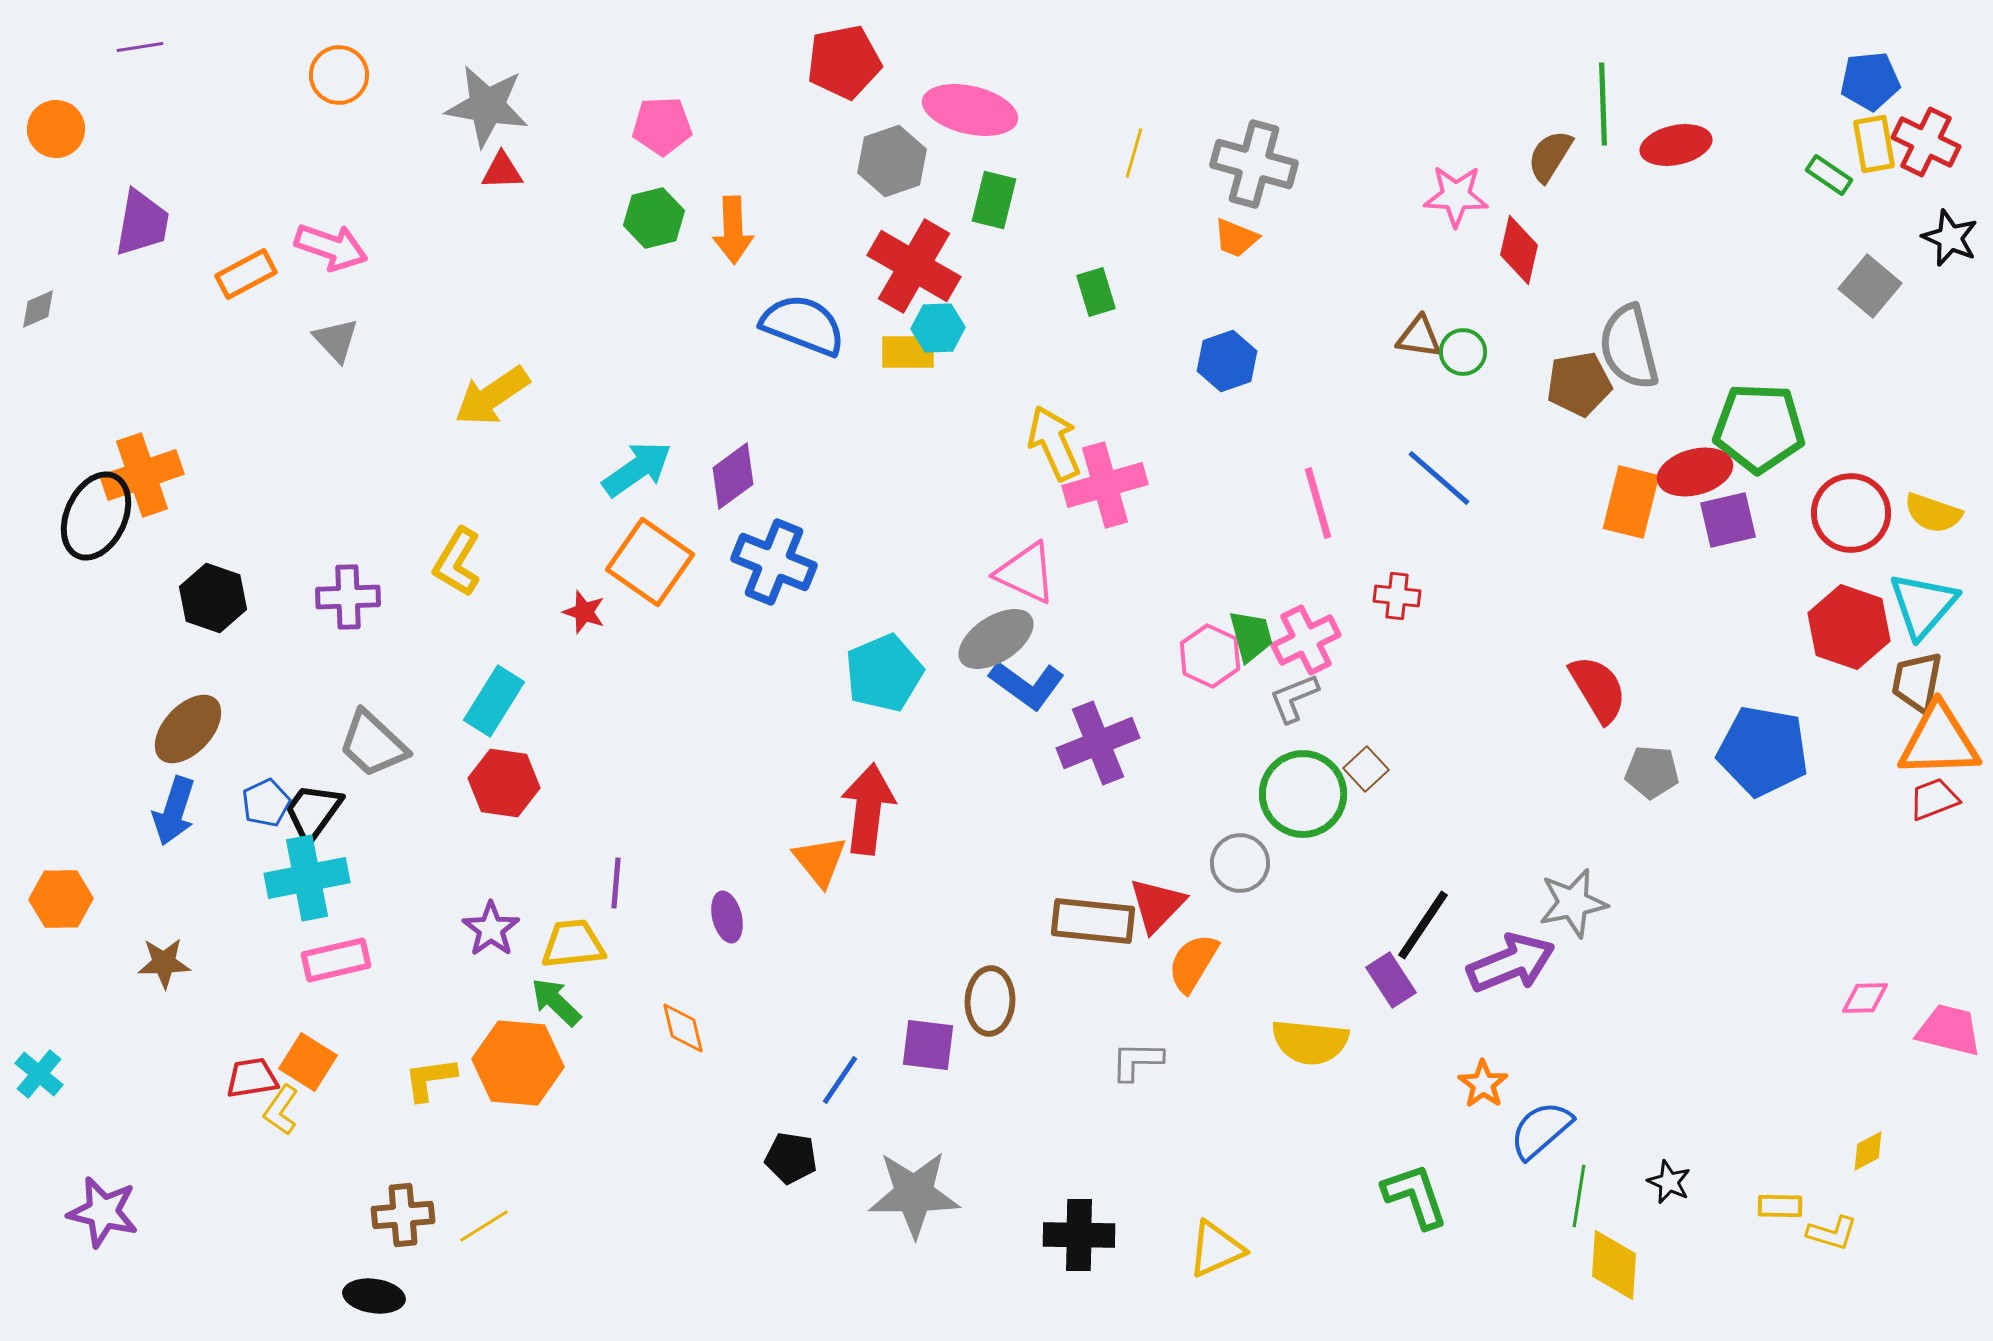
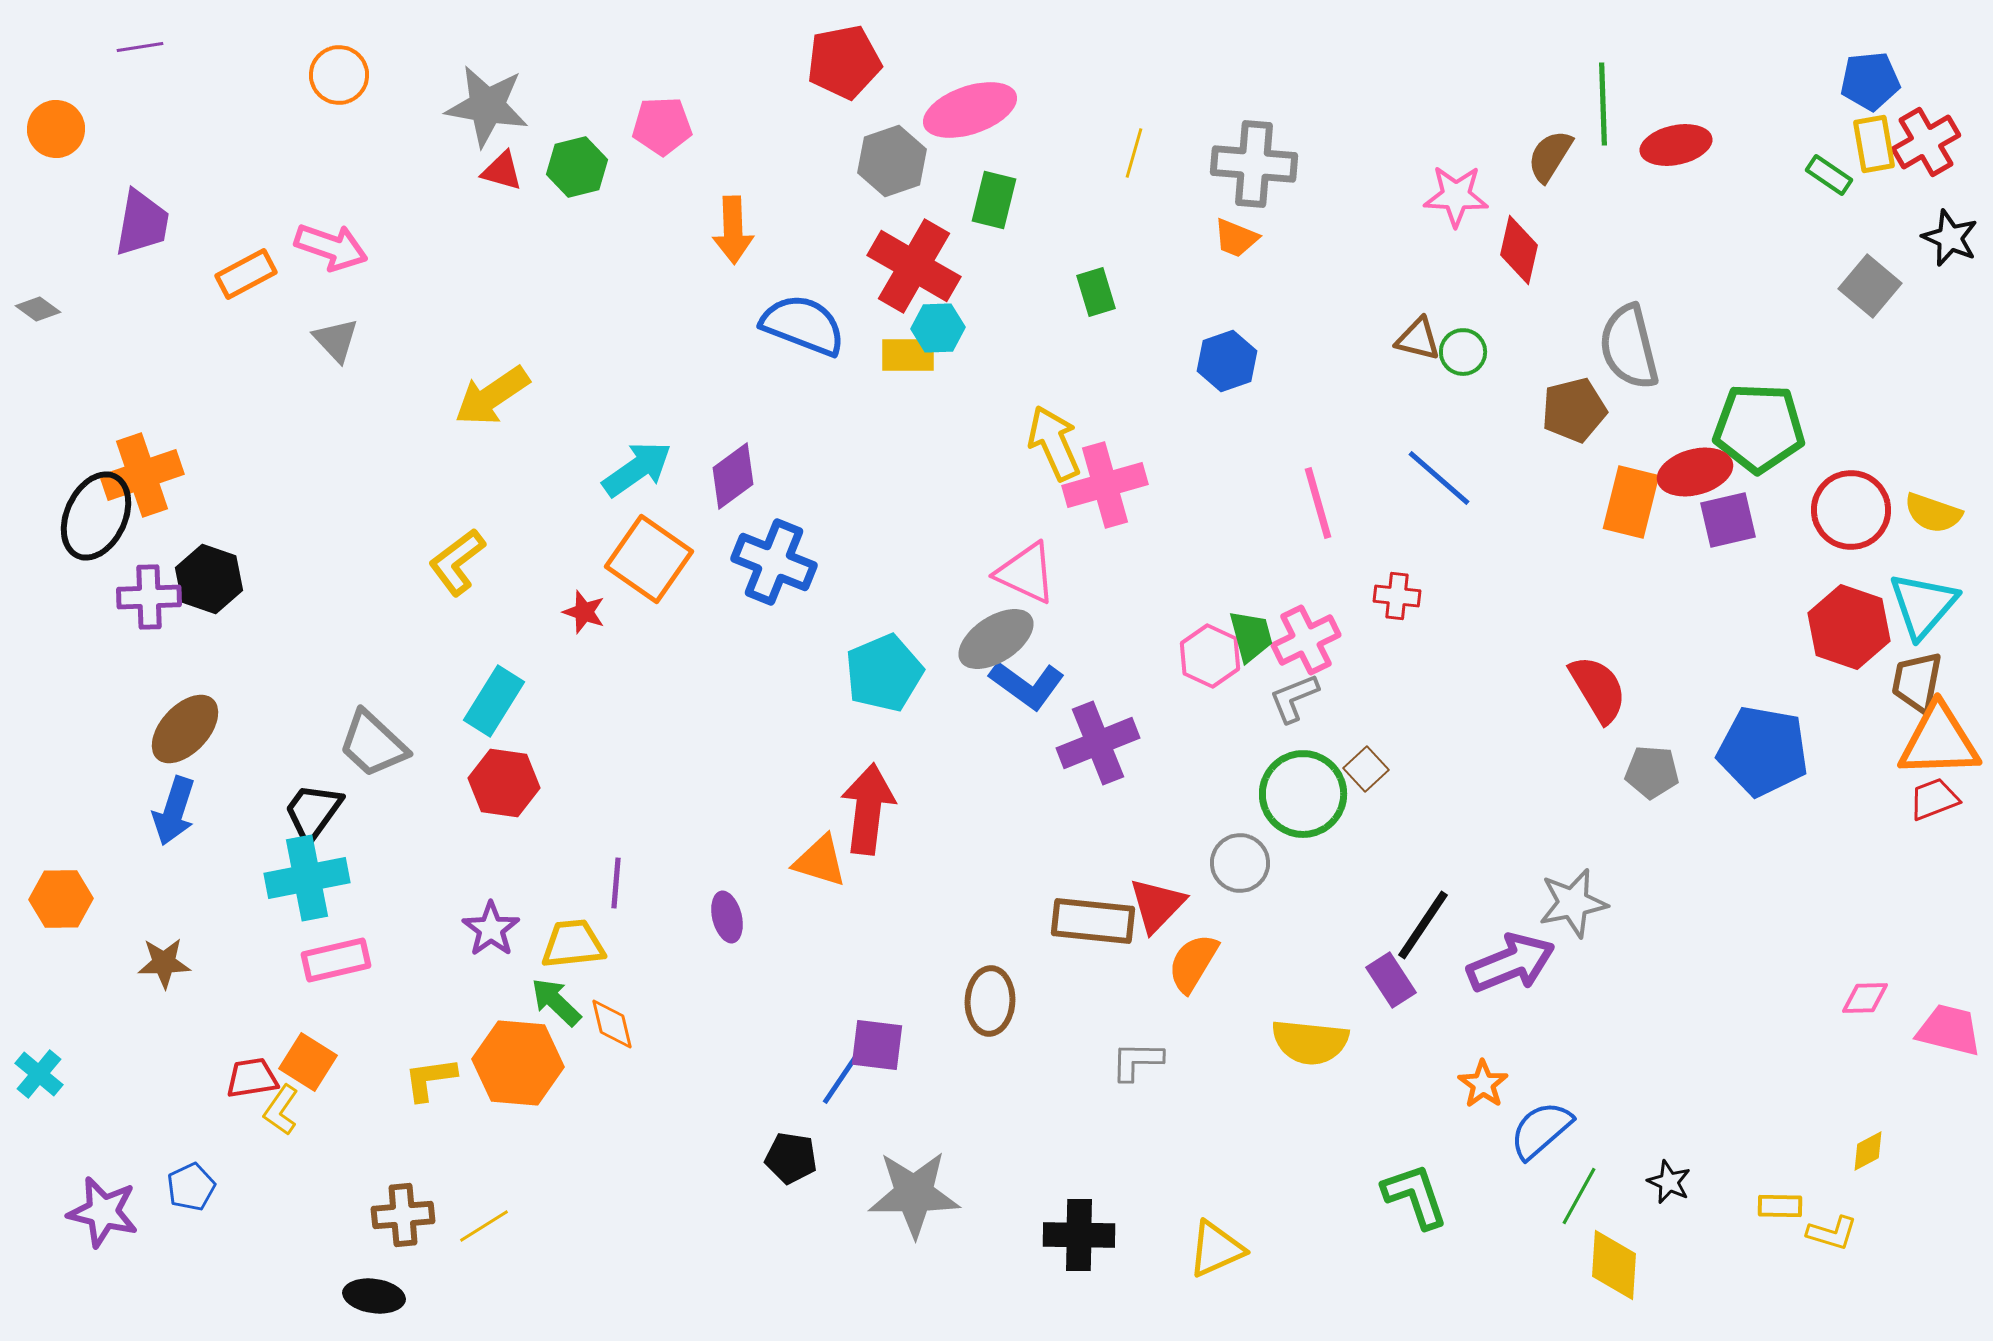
pink ellipse at (970, 110): rotated 32 degrees counterclockwise
red cross at (1926, 142): rotated 34 degrees clockwise
gray cross at (1254, 164): rotated 10 degrees counterclockwise
red triangle at (502, 171): rotated 18 degrees clockwise
green hexagon at (654, 218): moved 77 px left, 51 px up
gray diamond at (38, 309): rotated 60 degrees clockwise
brown triangle at (1419, 337): moved 1 px left, 2 px down; rotated 6 degrees clockwise
yellow rectangle at (908, 352): moved 3 px down
brown pentagon at (1579, 384): moved 5 px left, 26 px down; rotated 4 degrees counterclockwise
red circle at (1851, 513): moved 3 px up
yellow L-shape at (457, 562): rotated 22 degrees clockwise
orange square at (650, 562): moved 1 px left, 3 px up
purple cross at (348, 597): moved 199 px left
black hexagon at (213, 598): moved 4 px left, 19 px up
brown ellipse at (188, 729): moved 3 px left
blue pentagon at (266, 803): moved 75 px left, 384 px down
orange triangle at (820, 861): rotated 34 degrees counterclockwise
orange diamond at (683, 1028): moved 71 px left, 4 px up
purple square at (928, 1045): moved 51 px left
green line at (1579, 1196): rotated 20 degrees clockwise
